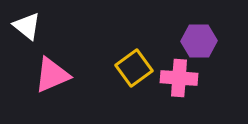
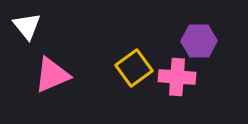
white triangle: rotated 12 degrees clockwise
pink cross: moved 2 px left, 1 px up
